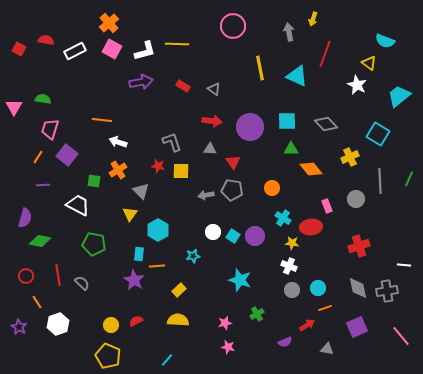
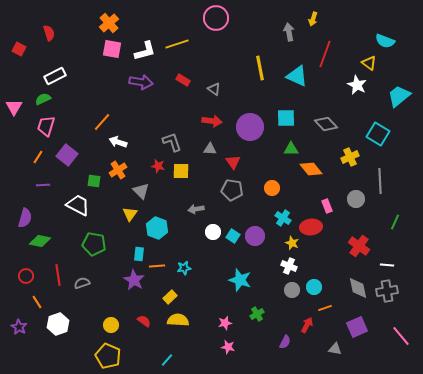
pink circle at (233, 26): moved 17 px left, 8 px up
red semicircle at (46, 40): moved 3 px right, 7 px up; rotated 63 degrees clockwise
yellow line at (177, 44): rotated 20 degrees counterclockwise
pink square at (112, 49): rotated 18 degrees counterclockwise
white rectangle at (75, 51): moved 20 px left, 25 px down
purple arrow at (141, 82): rotated 20 degrees clockwise
red rectangle at (183, 86): moved 6 px up
green semicircle at (43, 99): rotated 35 degrees counterclockwise
orange line at (102, 120): moved 2 px down; rotated 54 degrees counterclockwise
cyan square at (287, 121): moved 1 px left, 3 px up
pink trapezoid at (50, 129): moved 4 px left, 3 px up
green line at (409, 179): moved 14 px left, 43 px down
gray arrow at (206, 195): moved 10 px left, 14 px down
cyan hexagon at (158, 230): moved 1 px left, 2 px up; rotated 10 degrees counterclockwise
yellow star at (292, 243): rotated 16 degrees clockwise
red cross at (359, 246): rotated 35 degrees counterclockwise
cyan star at (193, 256): moved 9 px left, 12 px down
white line at (404, 265): moved 17 px left
gray semicircle at (82, 283): rotated 63 degrees counterclockwise
cyan circle at (318, 288): moved 4 px left, 1 px up
yellow rectangle at (179, 290): moved 9 px left, 7 px down
red semicircle at (136, 321): moved 8 px right; rotated 64 degrees clockwise
red arrow at (307, 325): rotated 28 degrees counterclockwise
purple semicircle at (285, 342): rotated 40 degrees counterclockwise
gray triangle at (327, 349): moved 8 px right
